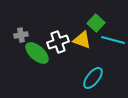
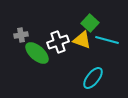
green square: moved 6 px left
cyan line: moved 6 px left
